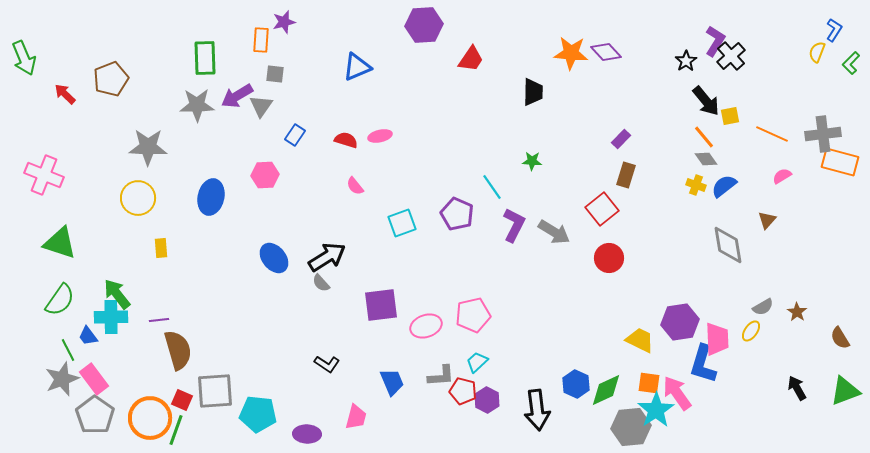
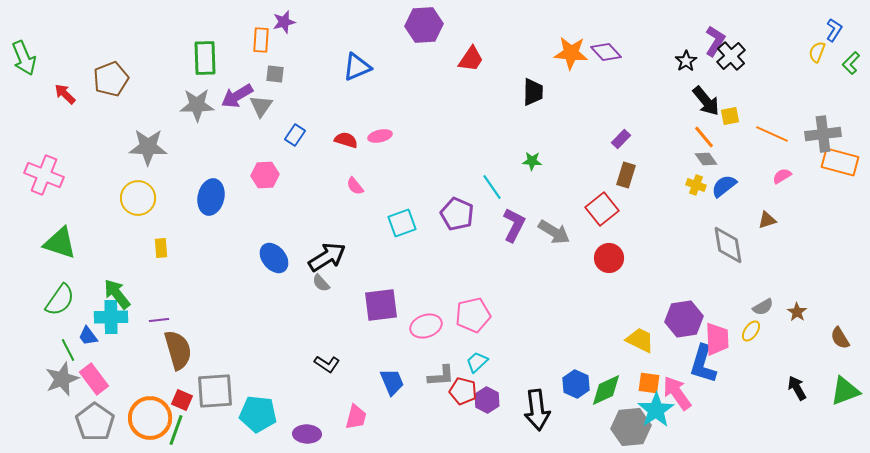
brown triangle at (767, 220): rotated 30 degrees clockwise
purple hexagon at (680, 322): moved 4 px right, 3 px up
gray pentagon at (95, 415): moved 7 px down
